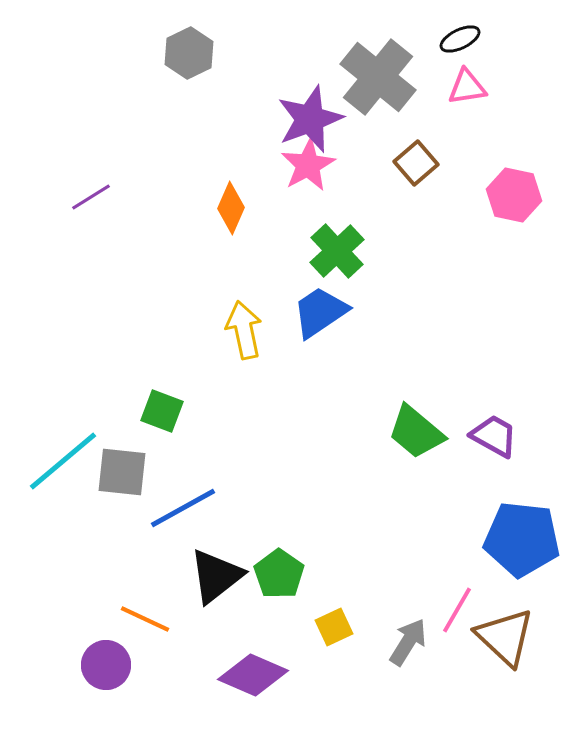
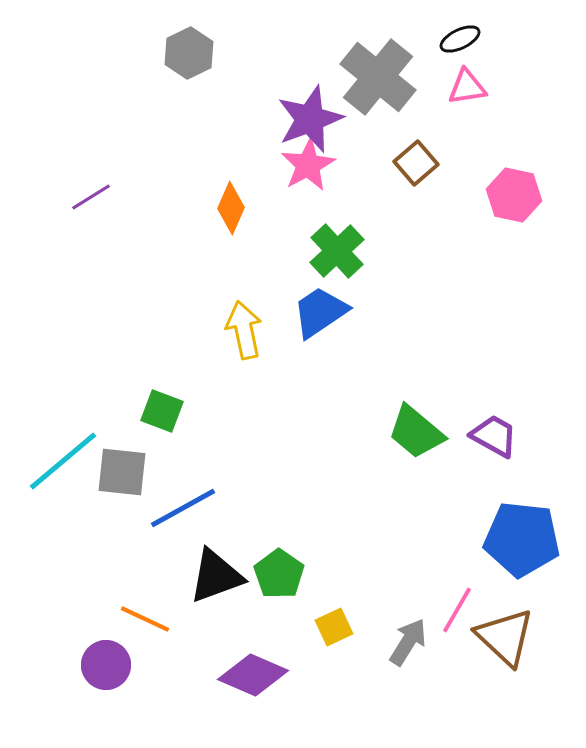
black triangle: rotated 18 degrees clockwise
